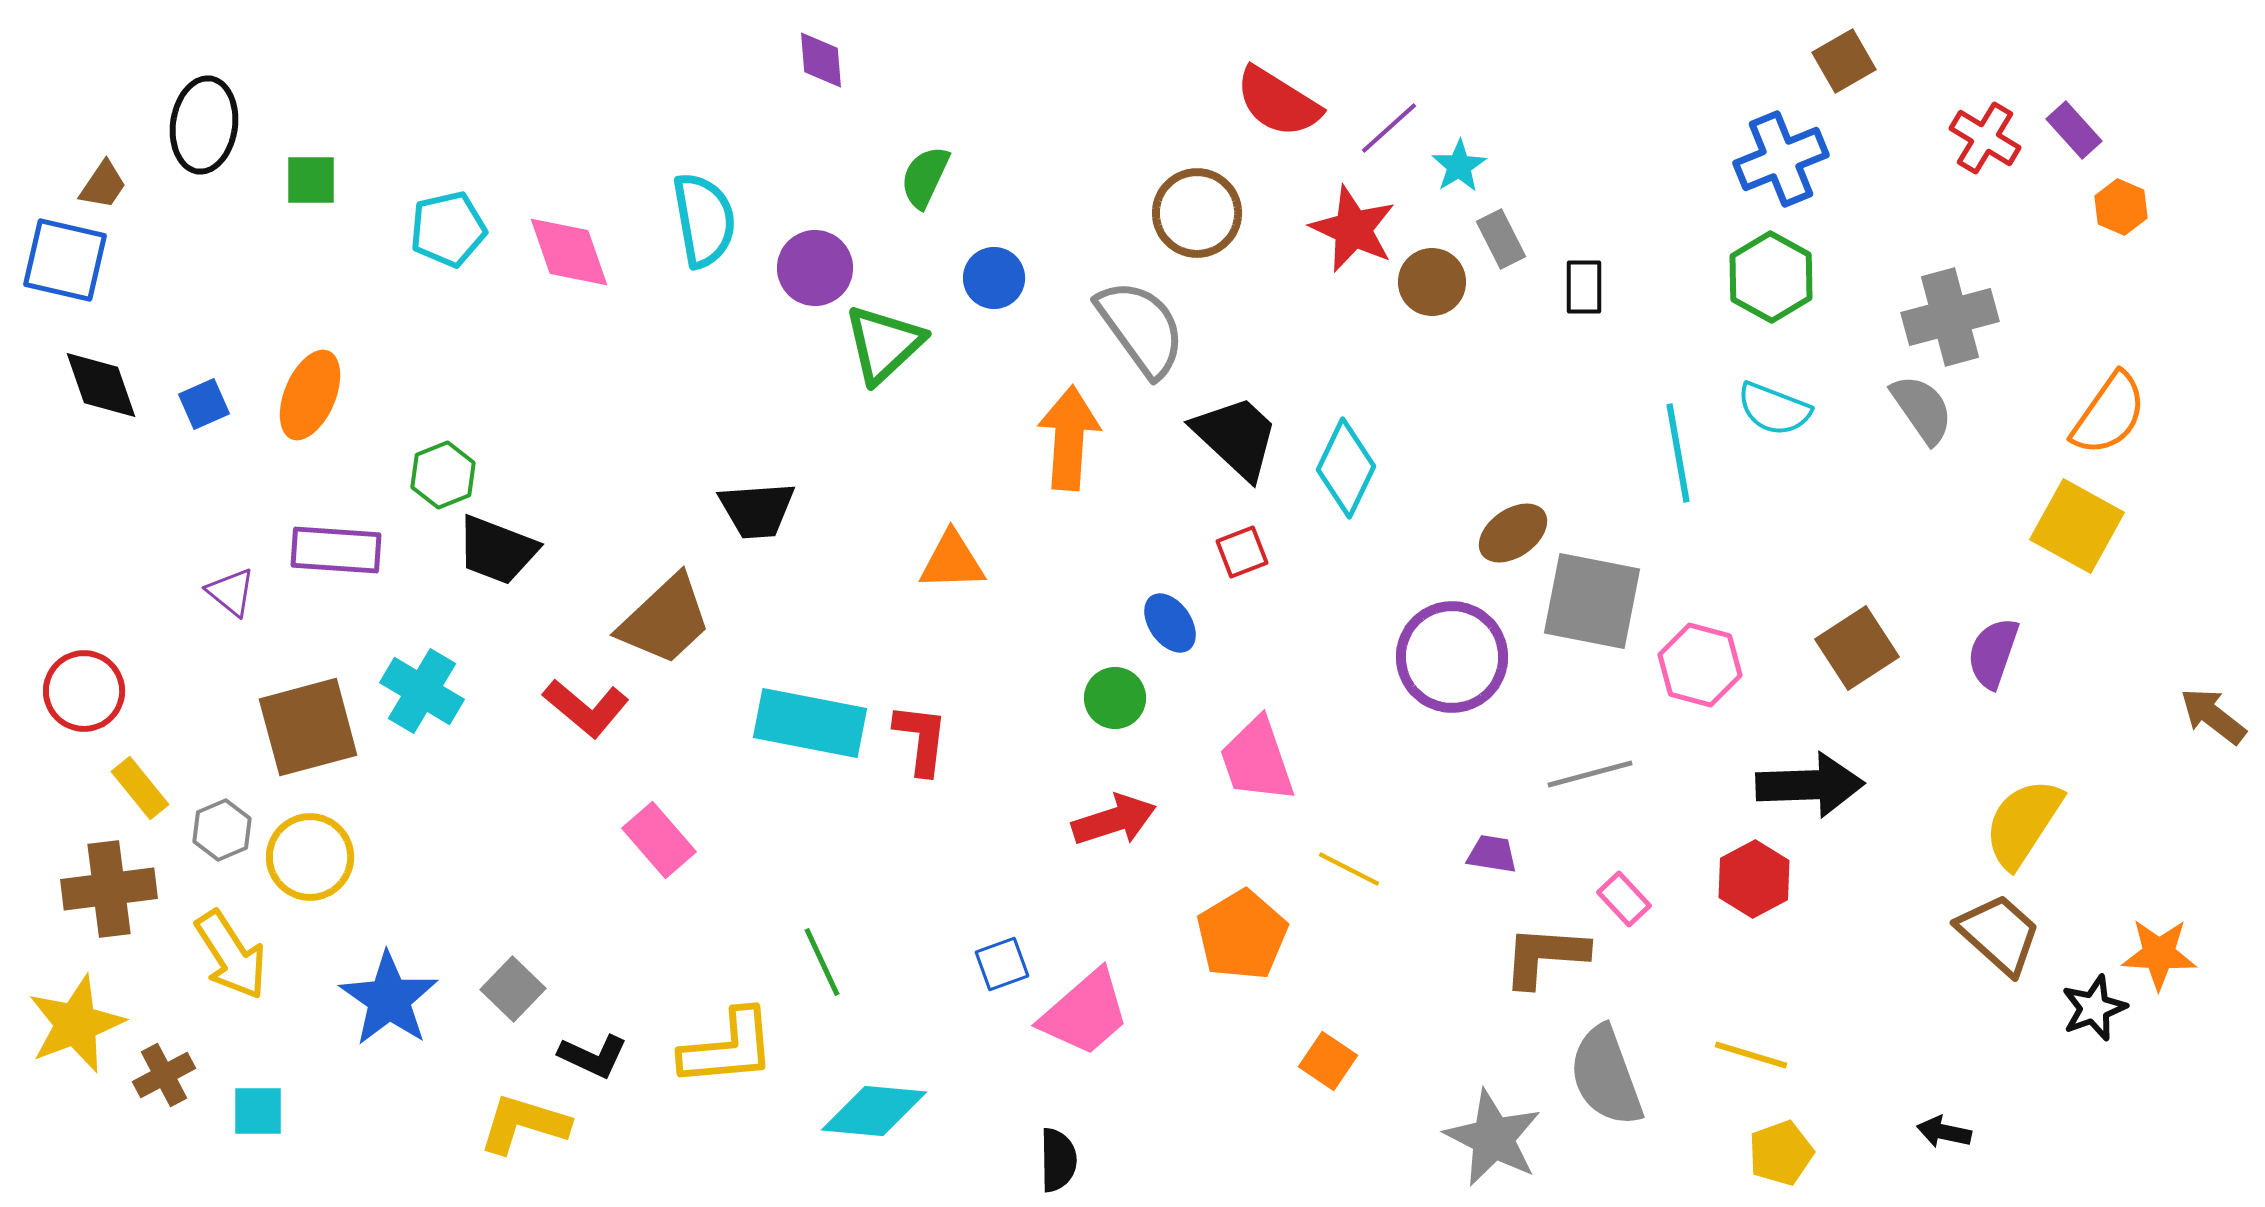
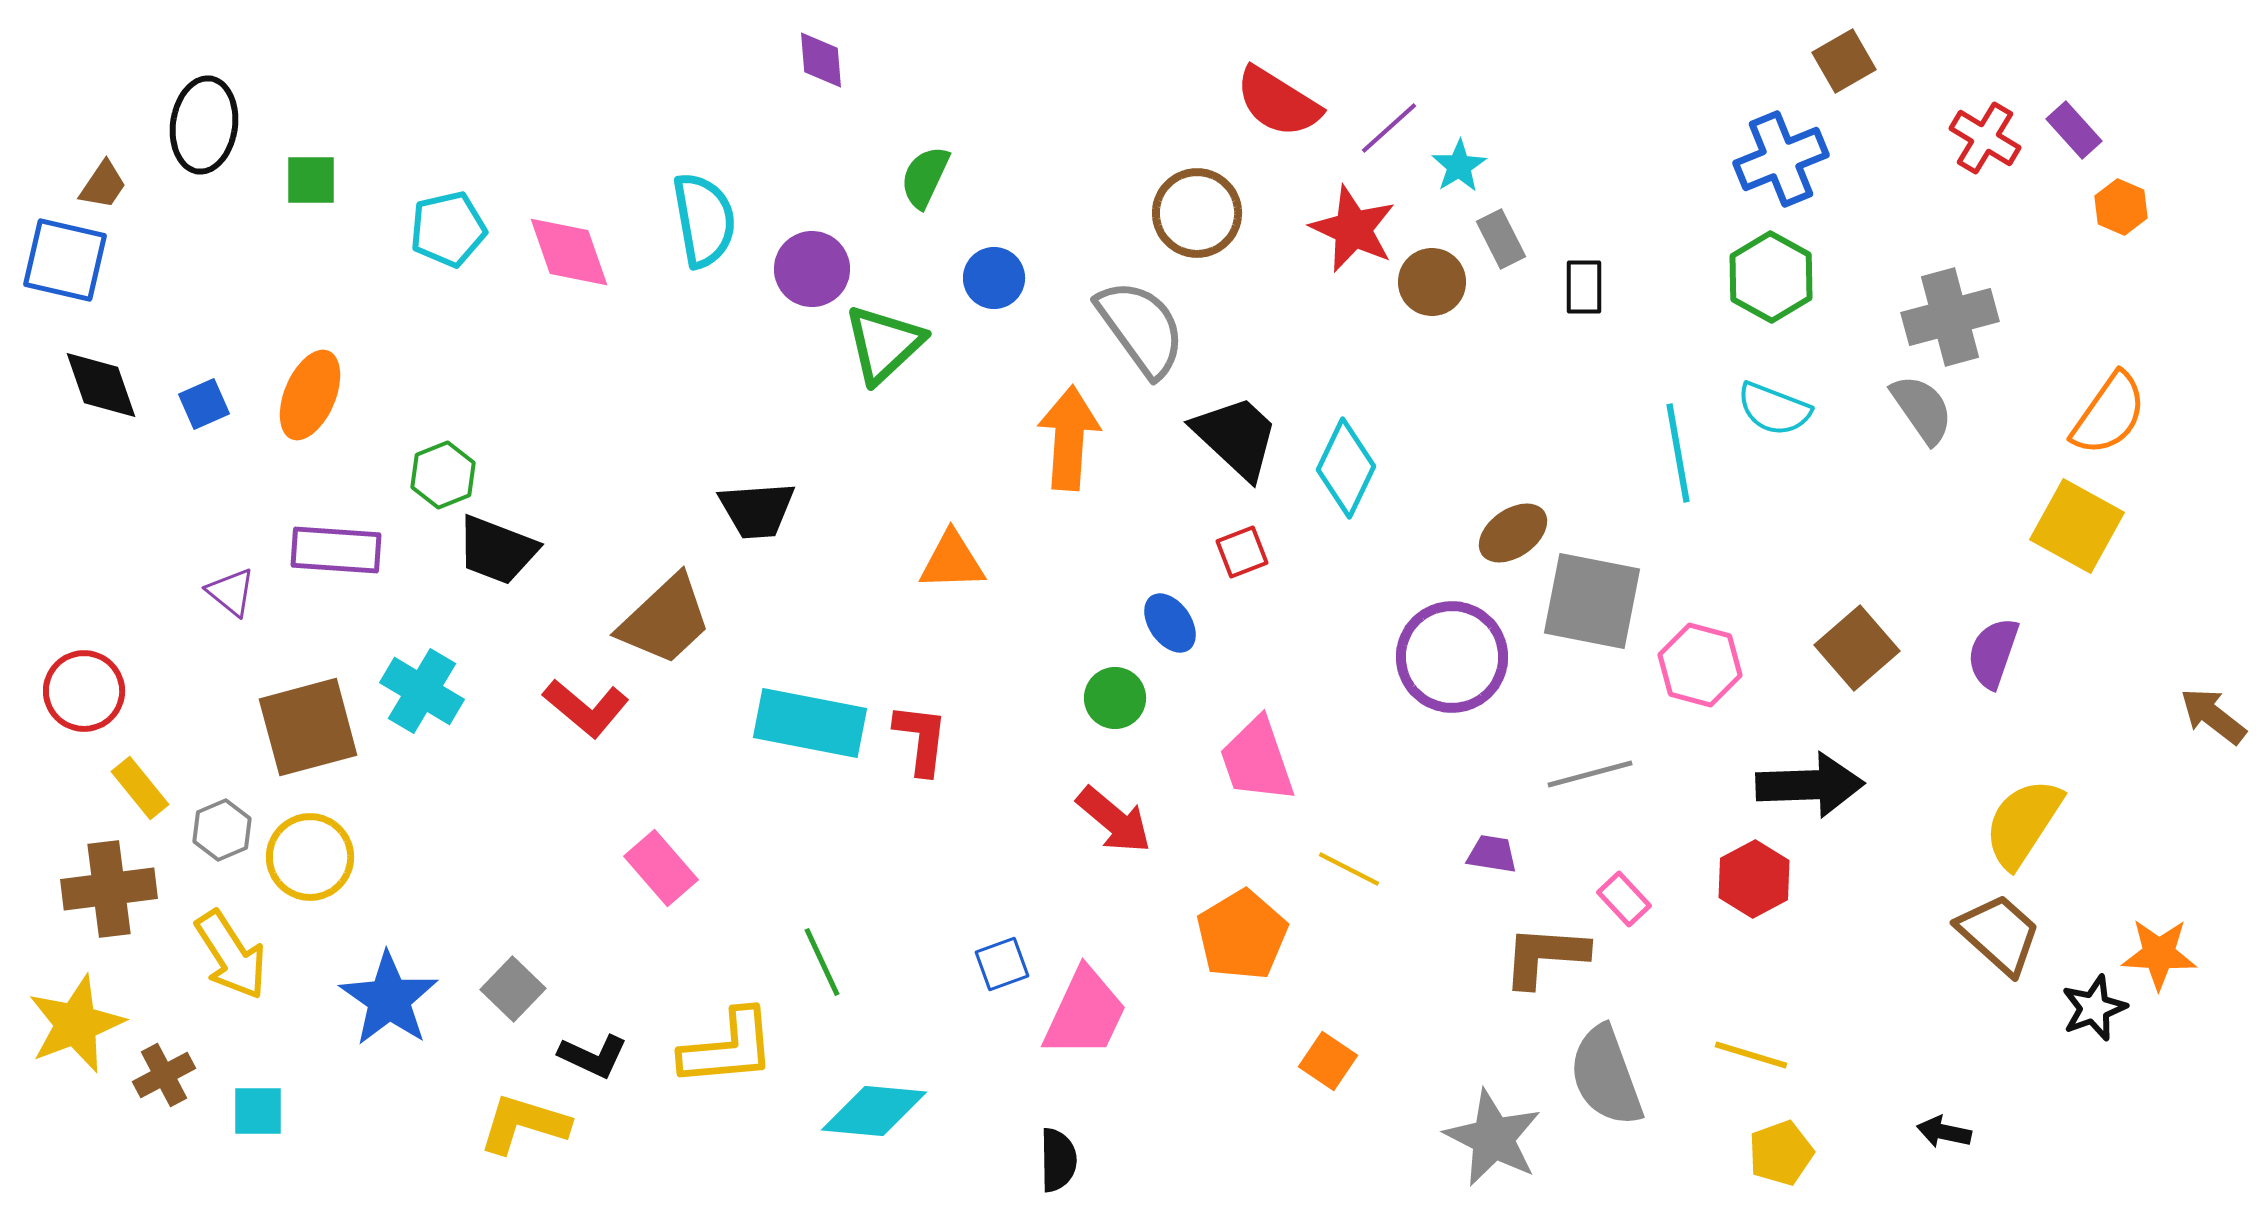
purple circle at (815, 268): moved 3 px left, 1 px down
brown square at (1857, 648): rotated 8 degrees counterclockwise
red arrow at (1114, 820): rotated 58 degrees clockwise
pink rectangle at (659, 840): moved 2 px right, 28 px down
pink trapezoid at (1085, 1013): rotated 24 degrees counterclockwise
